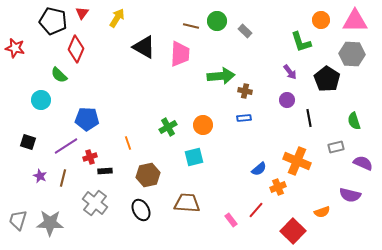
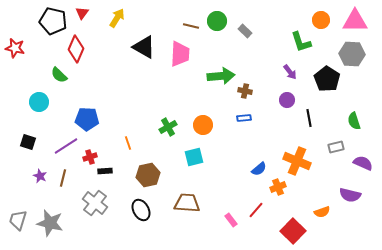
cyan circle at (41, 100): moved 2 px left, 2 px down
gray star at (50, 223): rotated 12 degrees clockwise
